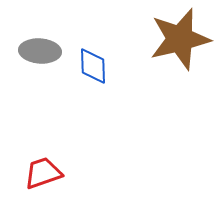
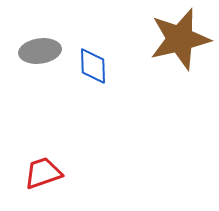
gray ellipse: rotated 12 degrees counterclockwise
